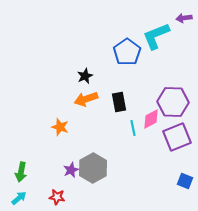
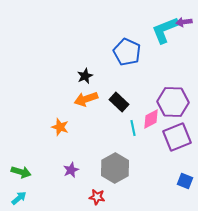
purple arrow: moved 4 px down
cyan L-shape: moved 9 px right, 6 px up
blue pentagon: rotated 12 degrees counterclockwise
black rectangle: rotated 36 degrees counterclockwise
gray hexagon: moved 22 px right
green arrow: rotated 84 degrees counterclockwise
red star: moved 40 px right
